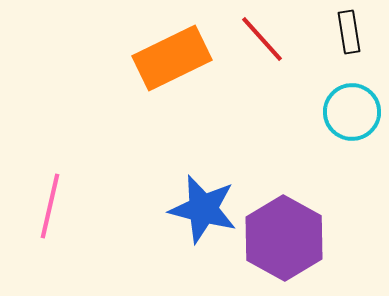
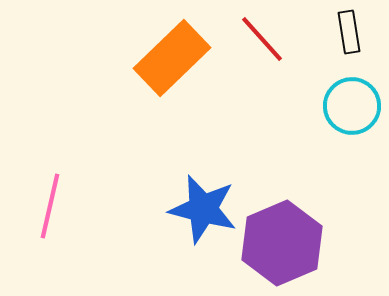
orange rectangle: rotated 18 degrees counterclockwise
cyan circle: moved 6 px up
purple hexagon: moved 2 px left, 5 px down; rotated 8 degrees clockwise
